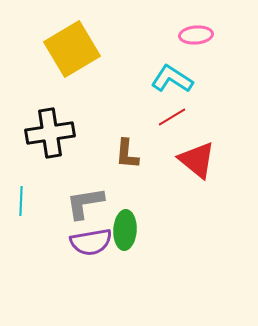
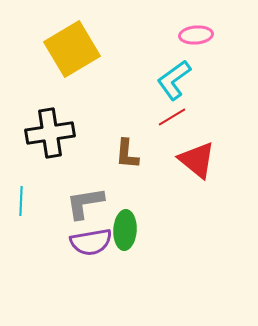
cyan L-shape: moved 2 px right, 1 px down; rotated 69 degrees counterclockwise
